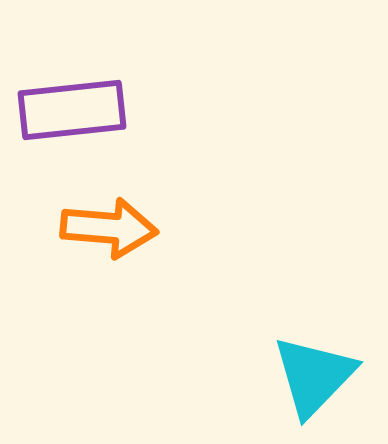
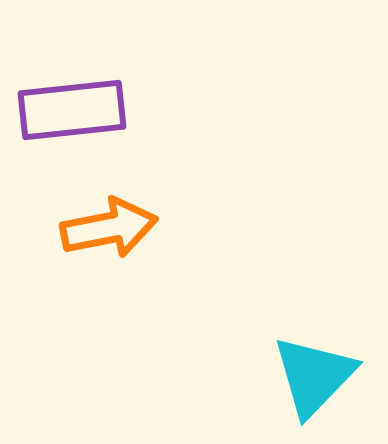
orange arrow: rotated 16 degrees counterclockwise
